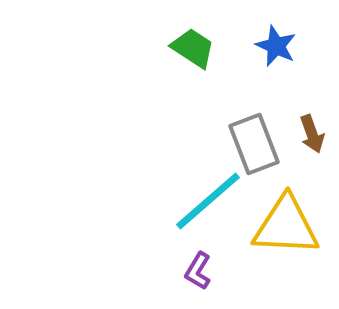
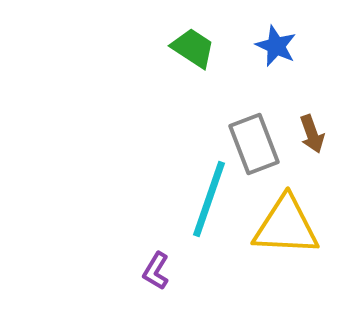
cyan line: moved 1 px right, 2 px up; rotated 30 degrees counterclockwise
purple L-shape: moved 42 px left
